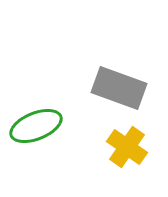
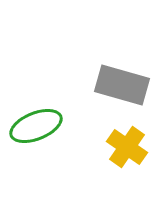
gray rectangle: moved 3 px right, 3 px up; rotated 4 degrees counterclockwise
